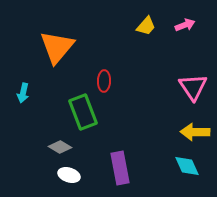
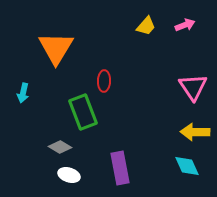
orange triangle: moved 1 px left, 1 px down; rotated 9 degrees counterclockwise
